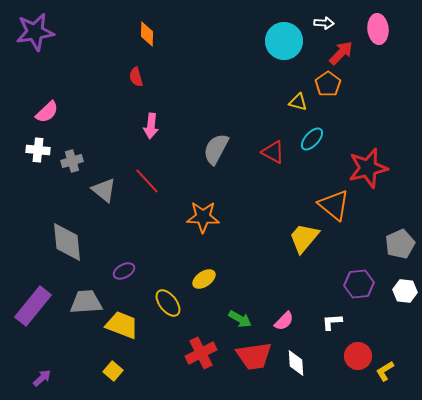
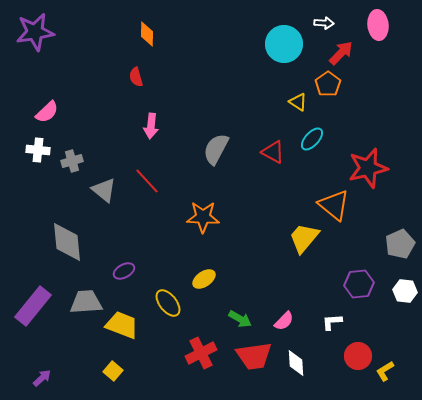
pink ellipse at (378, 29): moved 4 px up
cyan circle at (284, 41): moved 3 px down
yellow triangle at (298, 102): rotated 18 degrees clockwise
